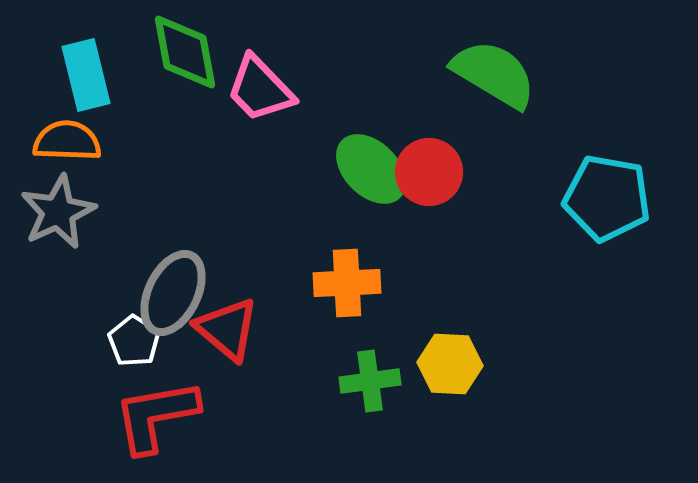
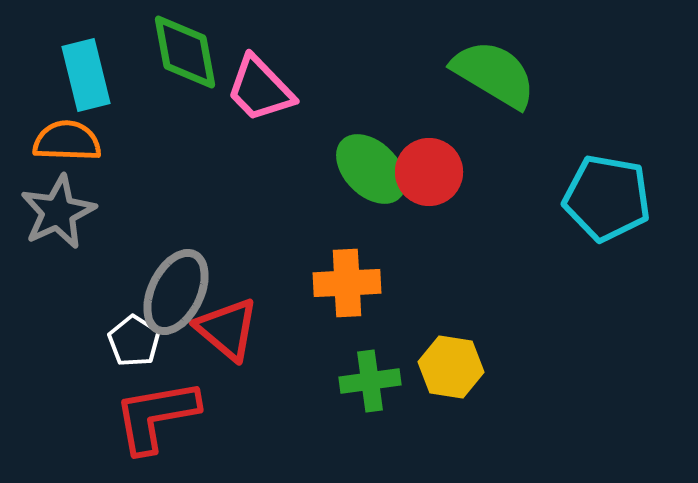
gray ellipse: moved 3 px right, 1 px up
yellow hexagon: moved 1 px right, 3 px down; rotated 6 degrees clockwise
